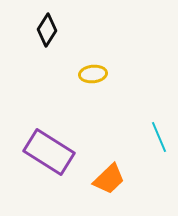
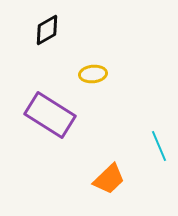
black diamond: rotated 28 degrees clockwise
cyan line: moved 9 px down
purple rectangle: moved 1 px right, 37 px up
